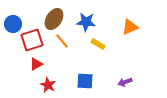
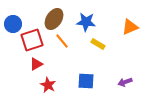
blue square: moved 1 px right
